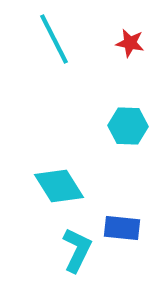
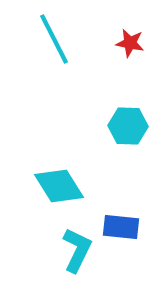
blue rectangle: moved 1 px left, 1 px up
